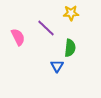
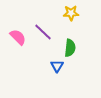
purple line: moved 3 px left, 4 px down
pink semicircle: rotated 18 degrees counterclockwise
